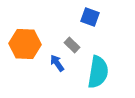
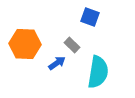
blue arrow: rotated 90 degrees clockwise
